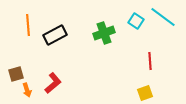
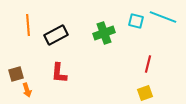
cyan line: rotated 16 degrees counterclockwise
cyan square: rotated 21 degrees counterclockwise
black rectangle: moved 1 px right
red line: moved 2 px left, 3 px down; rotated 18 degrees clockwise
red L-shape: moved 6 px right, 10 px up; rotated 135 degrees clockwise
